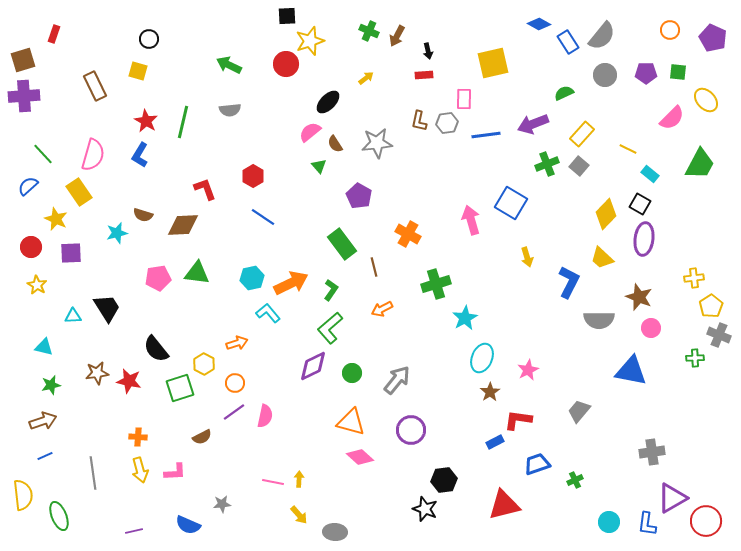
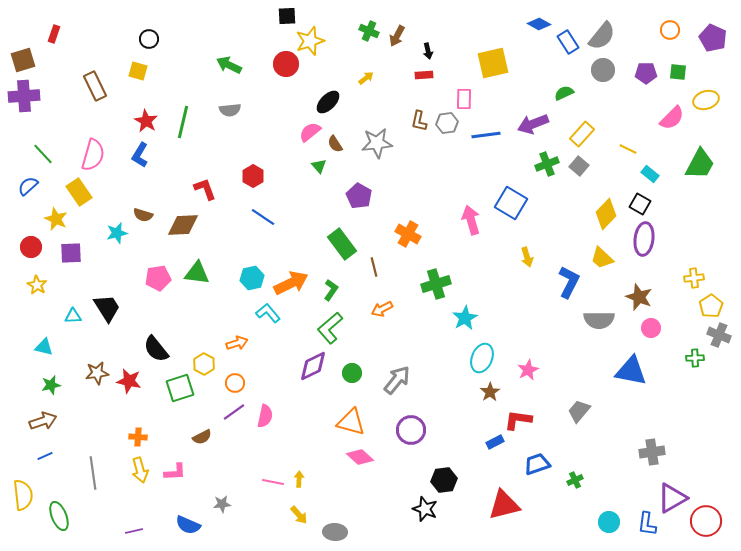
gray circle at (605, 75): moved 2 px left, 5 px up
yellow ellipse at (706, 100): rotated 65 degrees counterclockwise
